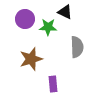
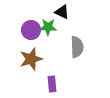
black triangle: moved 3 px left
purple circle: moved 6 px right, 11 px down
purple rectangle: moved 1 px left
